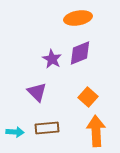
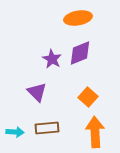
orange arrow: moved 1 px left, 1 px down
